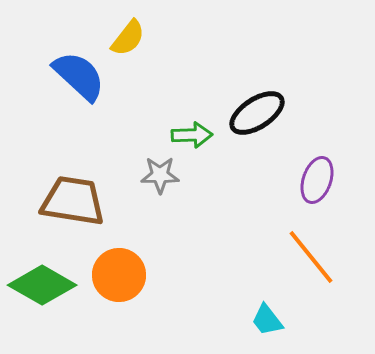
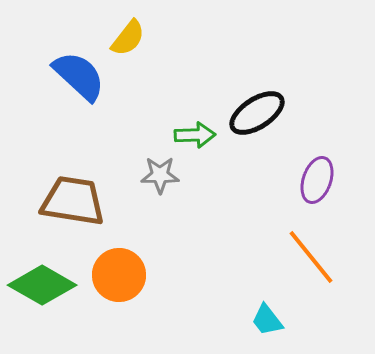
green arrow: moved 3 px right
